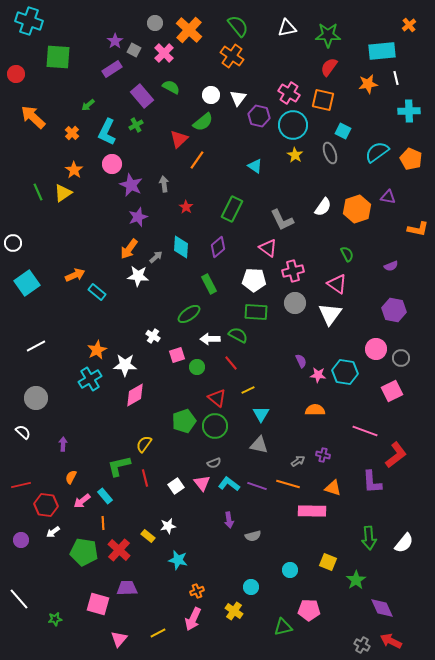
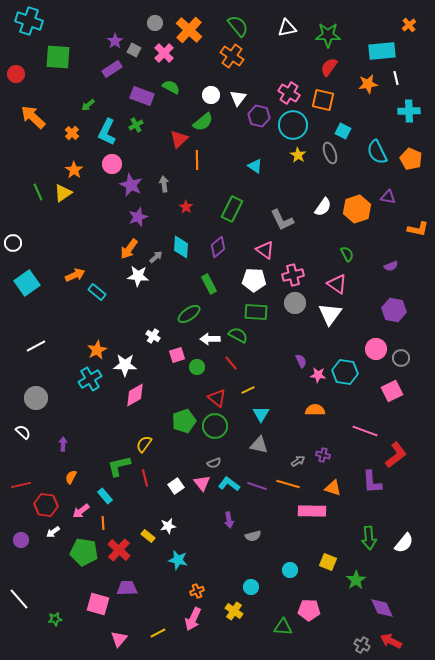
purple rectangle at (142, 96): rotated 30 degrees counterclockwise
cyan semicircle at (377, 152): rotated 80 degrees counterclockwise
yellow star at (295, 155): moved 3 px right
orange line at (197, 160): rotated 36 degrees counterclockwise
pink triangle at (268, 248): moved 3 px left, 2 px down
pink cross at (293, 271): moved 4 px down
pink arrow at (82, 501): moved 1 px left, 10 px down
green triangle at (283, 627): rotated 18 degrees clockwise
